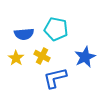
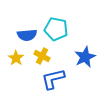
blue semicircle: moved 3 px right, 1 px down
blue L-shape: moved 2 px left, 1 px down
